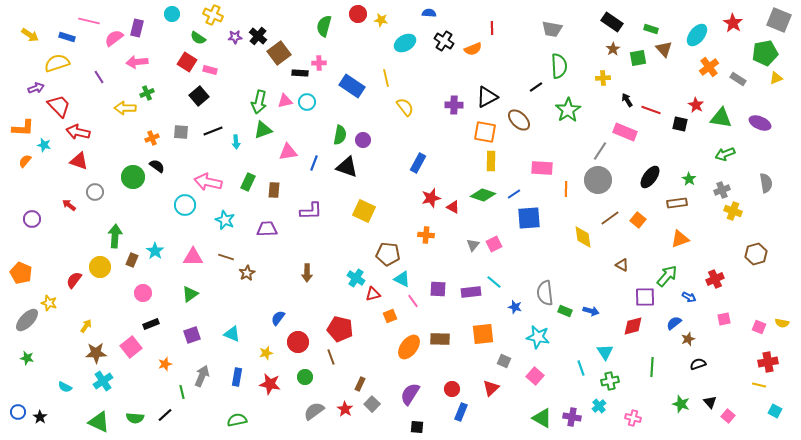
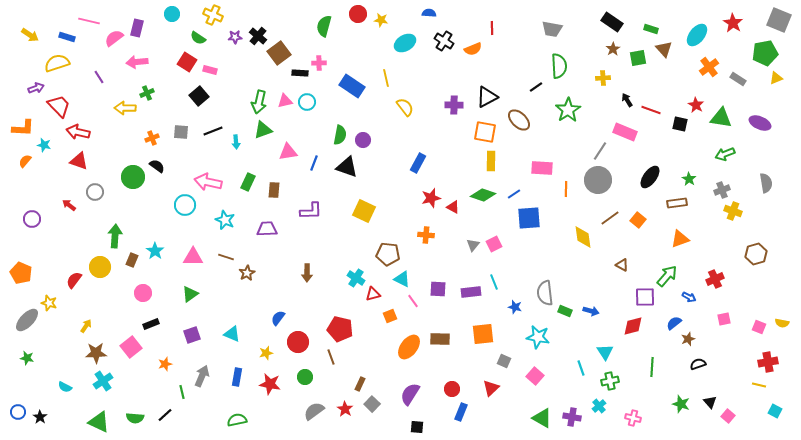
cyan line at (494, 282): rotated 28 degrees clockwise
